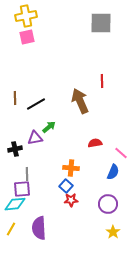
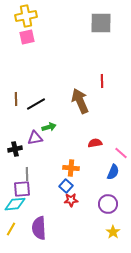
brown line: moved 1 px right, 1 px down
green arrow: rotated 24 degrees clockwise
